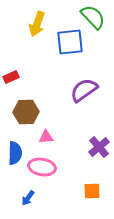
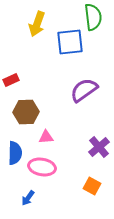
green semicircle: rotated 36 degrees clockwise
red rectangle: moved 3 px down
orange square: moved 5 px up; rotated 30 degrees clockwise
